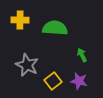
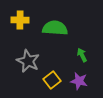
gray star: moved 1 px right, 4 px up
yellow square: moved 1 px left, 1 px up
